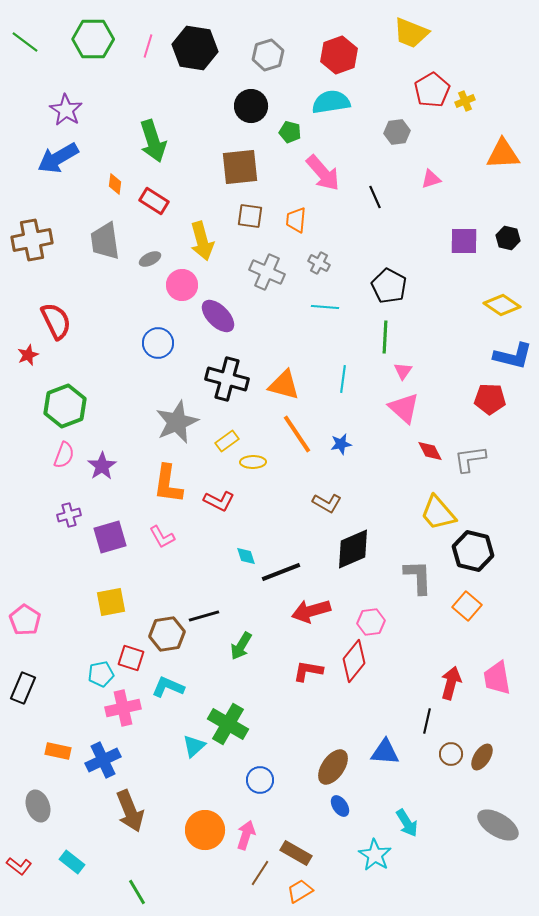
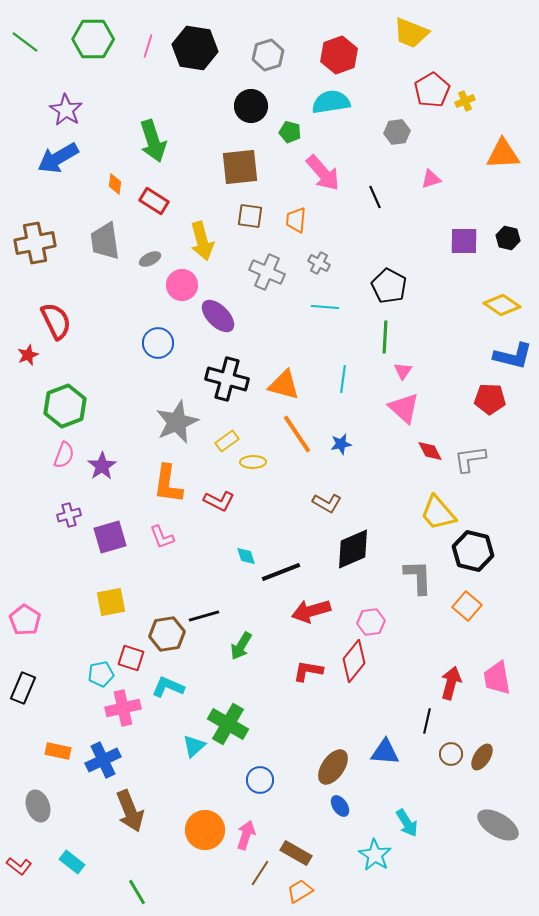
brown cross at (32, 240): moved 3 px right, 3 px down
pink L-shape at (162, 537): rotated 8 degrees clockwise
